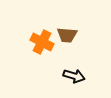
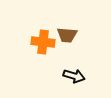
orange cross: moved 1 px right; rotated 20 degrees counterclockwise
